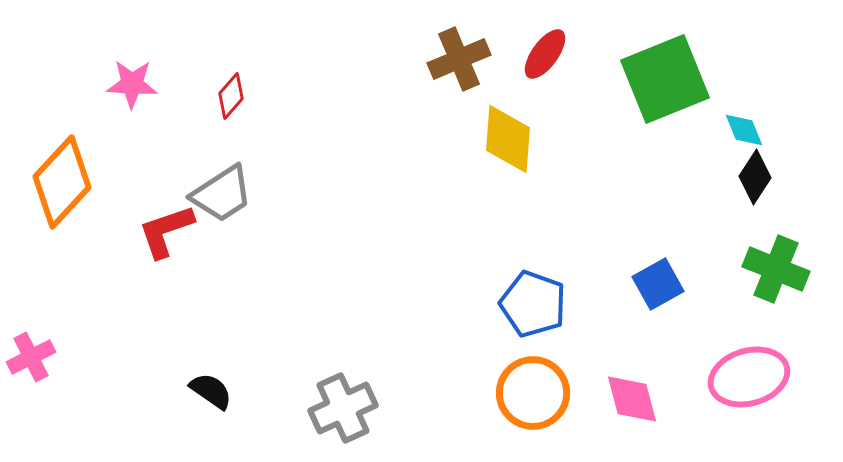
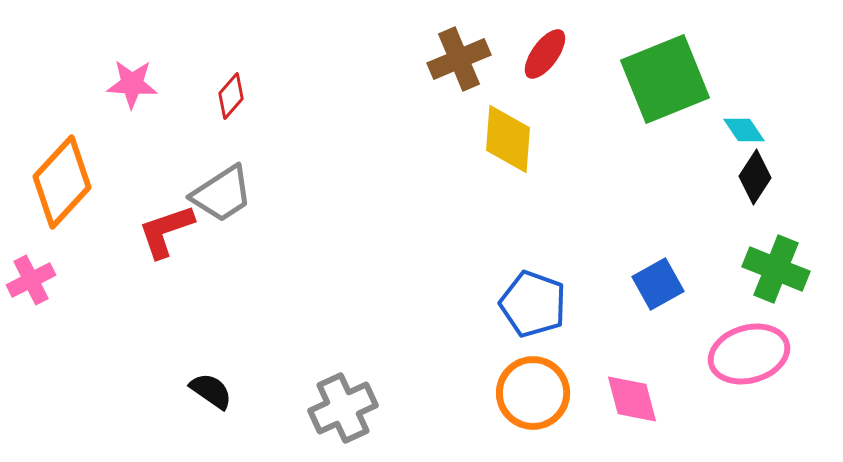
cyan diamond: rotated 12 degrees counterclockwise
pink cross: moved 77 px up
pink ellipse: moved 23 px up
